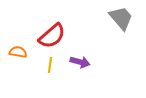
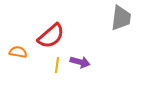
gray trapezoid: rotated 48 degrees clockwise
red semicircle: moved 1 px left
yellow line: moved 7 px right
